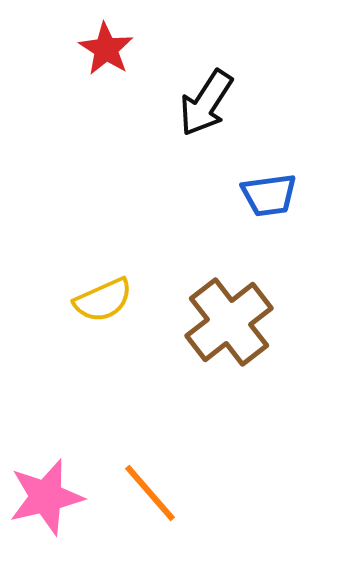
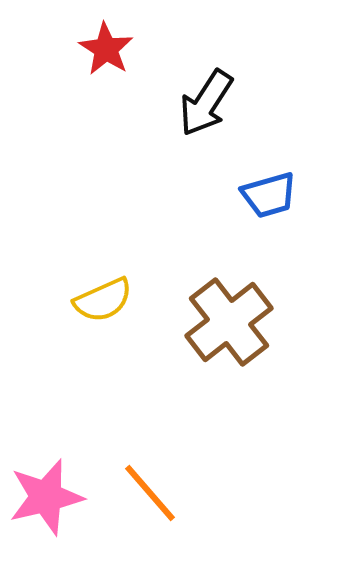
blue trapezoid: rotated 8 degrees counterclockwise
